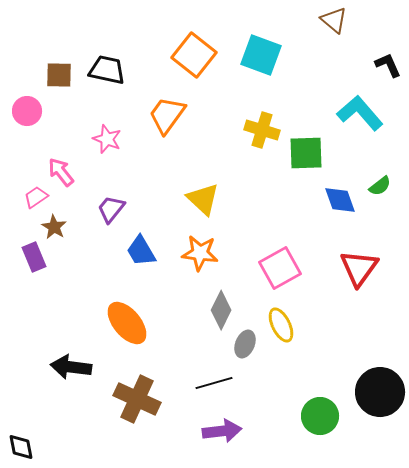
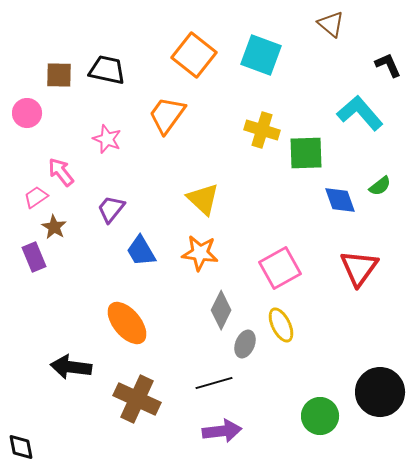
brown triangle: moved 3 px left, 4 px down
pink circle: moved 2 px down
